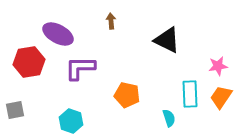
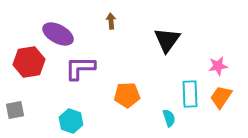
black triangle: rotated 40 degrees clockwise
orange pentagon: rotated 15 degrees counterclockwise
